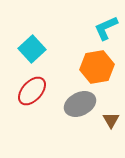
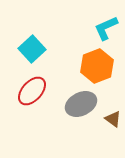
orange hexagon: moved 1 px up; rotated 12 degrees counterclockwise
gray ellipse: moved 1 px right
brown triangle: moved 2 px right, 1 px up; rotated 24 degrees counterclockwise
